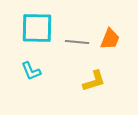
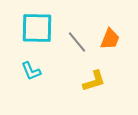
gray line: rotated 45 degrees clockwise
